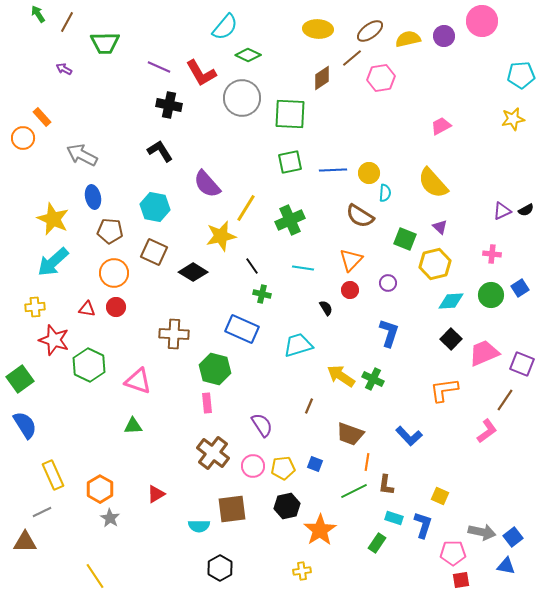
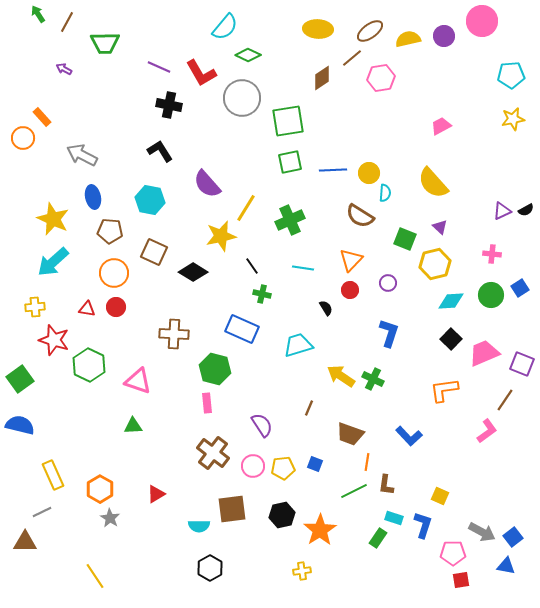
cyan pentagon at (521, 75): moved 10 px left
green square at (290, 114): moved 2 px left, 7 px down; rotated 12 degrees counterclockwise
cyan hexagon at (155, 207): moved 5 px left, 7 px up
brown line at (309, 406): moved 2 px down
blue semicircle at (25, 425): moved 5 px left; rotated 44 degrees counterclockwise
black hexagon at (287, 506): moved 5 px left, 9 px down
gray arrow at (482, 532): rotated 16 degrees clockwise
green rectangle at (377, 543): moved 1 px right, 5 px up
black hexagon at (220, 568): moved 10 px left
